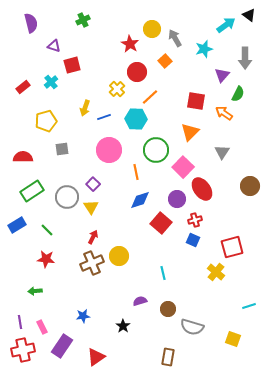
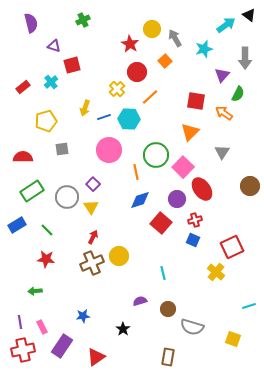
cyan hexagon at (136, 119): moved 7 px left
green circle at (156, 150): moved 5 px down
red square at (232, 247): rotated 10 degrees counterclockwise
black star at (123, 326): moved 3 px down
